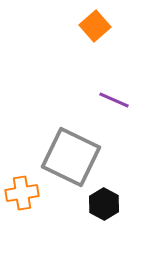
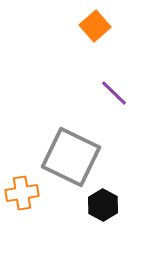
purple line: moved 7 px up; rotated 20 degrees clockwise
black hexagon: moved 1 px left, 1 px down
